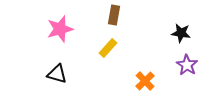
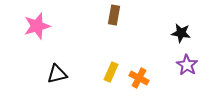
pink star: moved 23 px left, 3 px up
yellow rectangle: moved 3 px right, 24 px down; rotated 18 degrees counterclockwise
black triangle: rotated 30 degrees counterclockwise
orange cross: moved 6 px left, 3 px up; rotated 18 degrees counterclockwise
